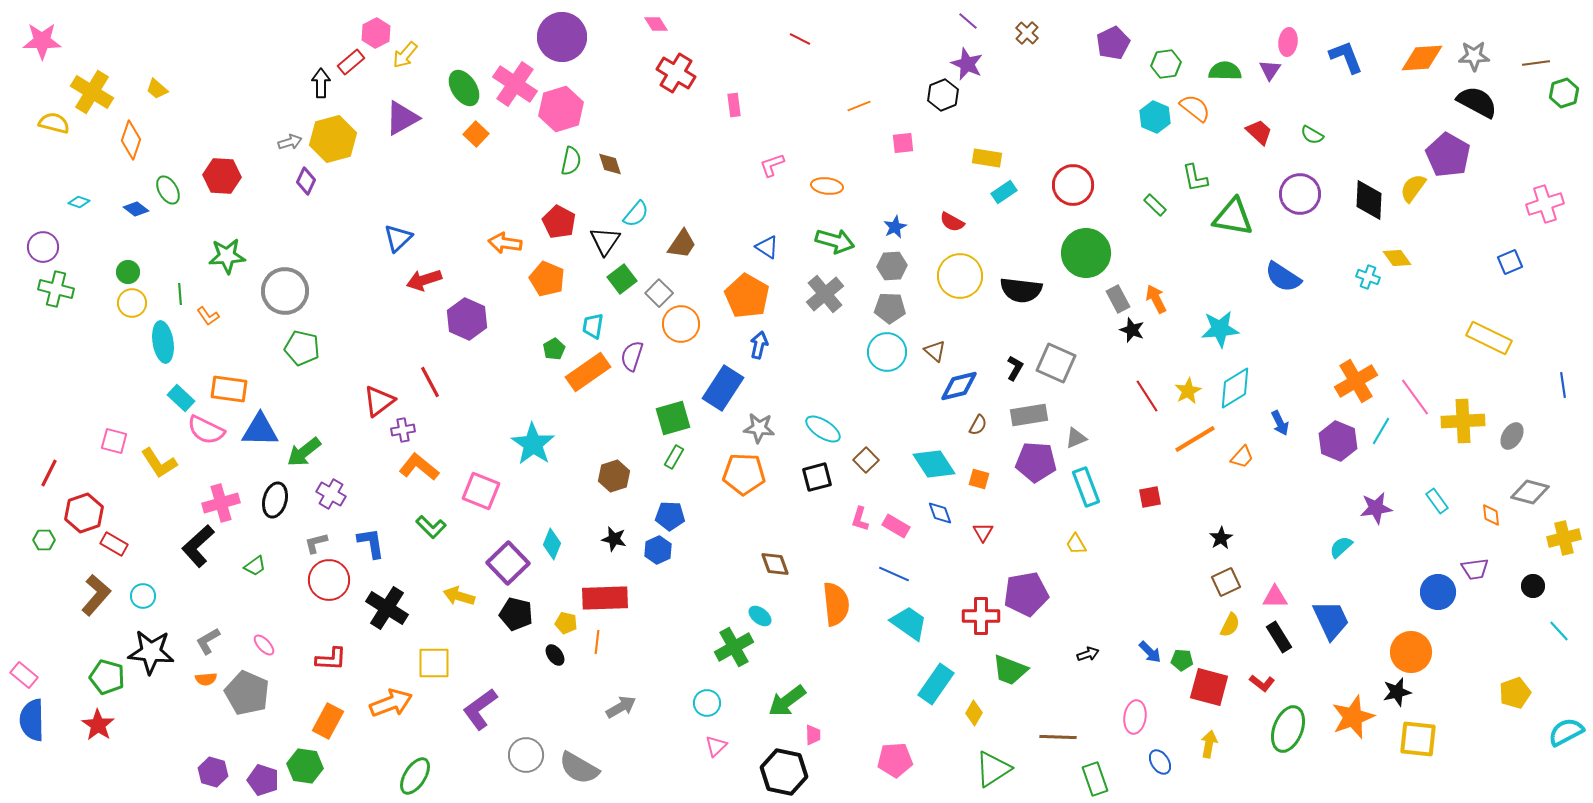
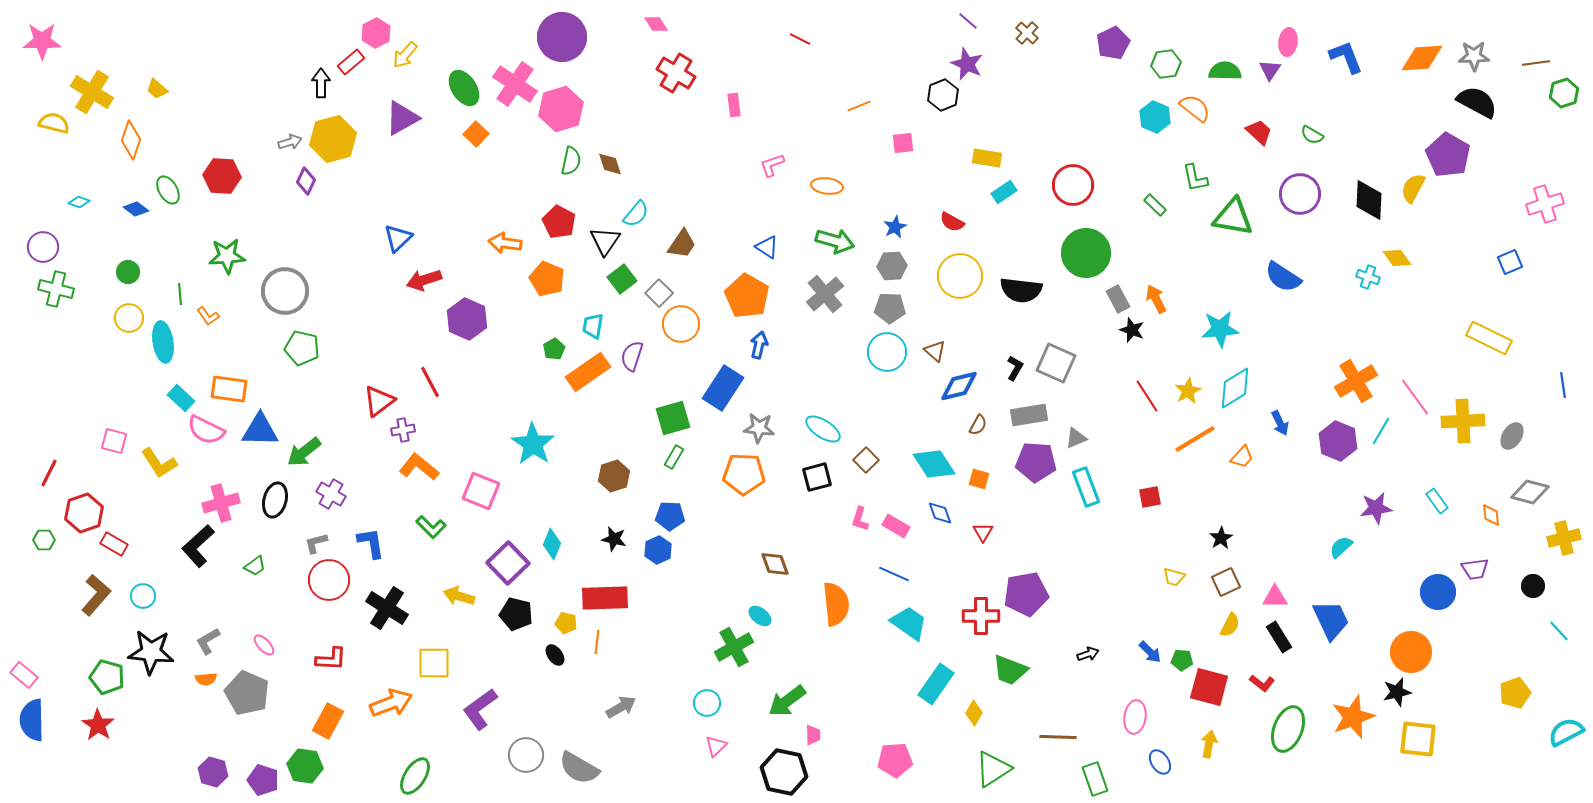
yellow semicircle at (1413, 188): rotated 8 degrees counterclockwise
yellow circle at (132, 303): moved 3 px left, 15 px down
yellow trapezoid at (1076, 544): moved 98 px right, 33 px down; rotated 45 degrees counterclockwise
